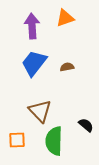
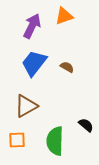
orange triangle: moved 1 px left, 2 px up
purple arrow: rotated 30 degrees clockwise
brown semicircle: rotated 40 degrees clockwise
brown triangle: moved 14 px left, 5 px up; rotated 45 degrees clockwise
green semicircle: moved 1 px right
